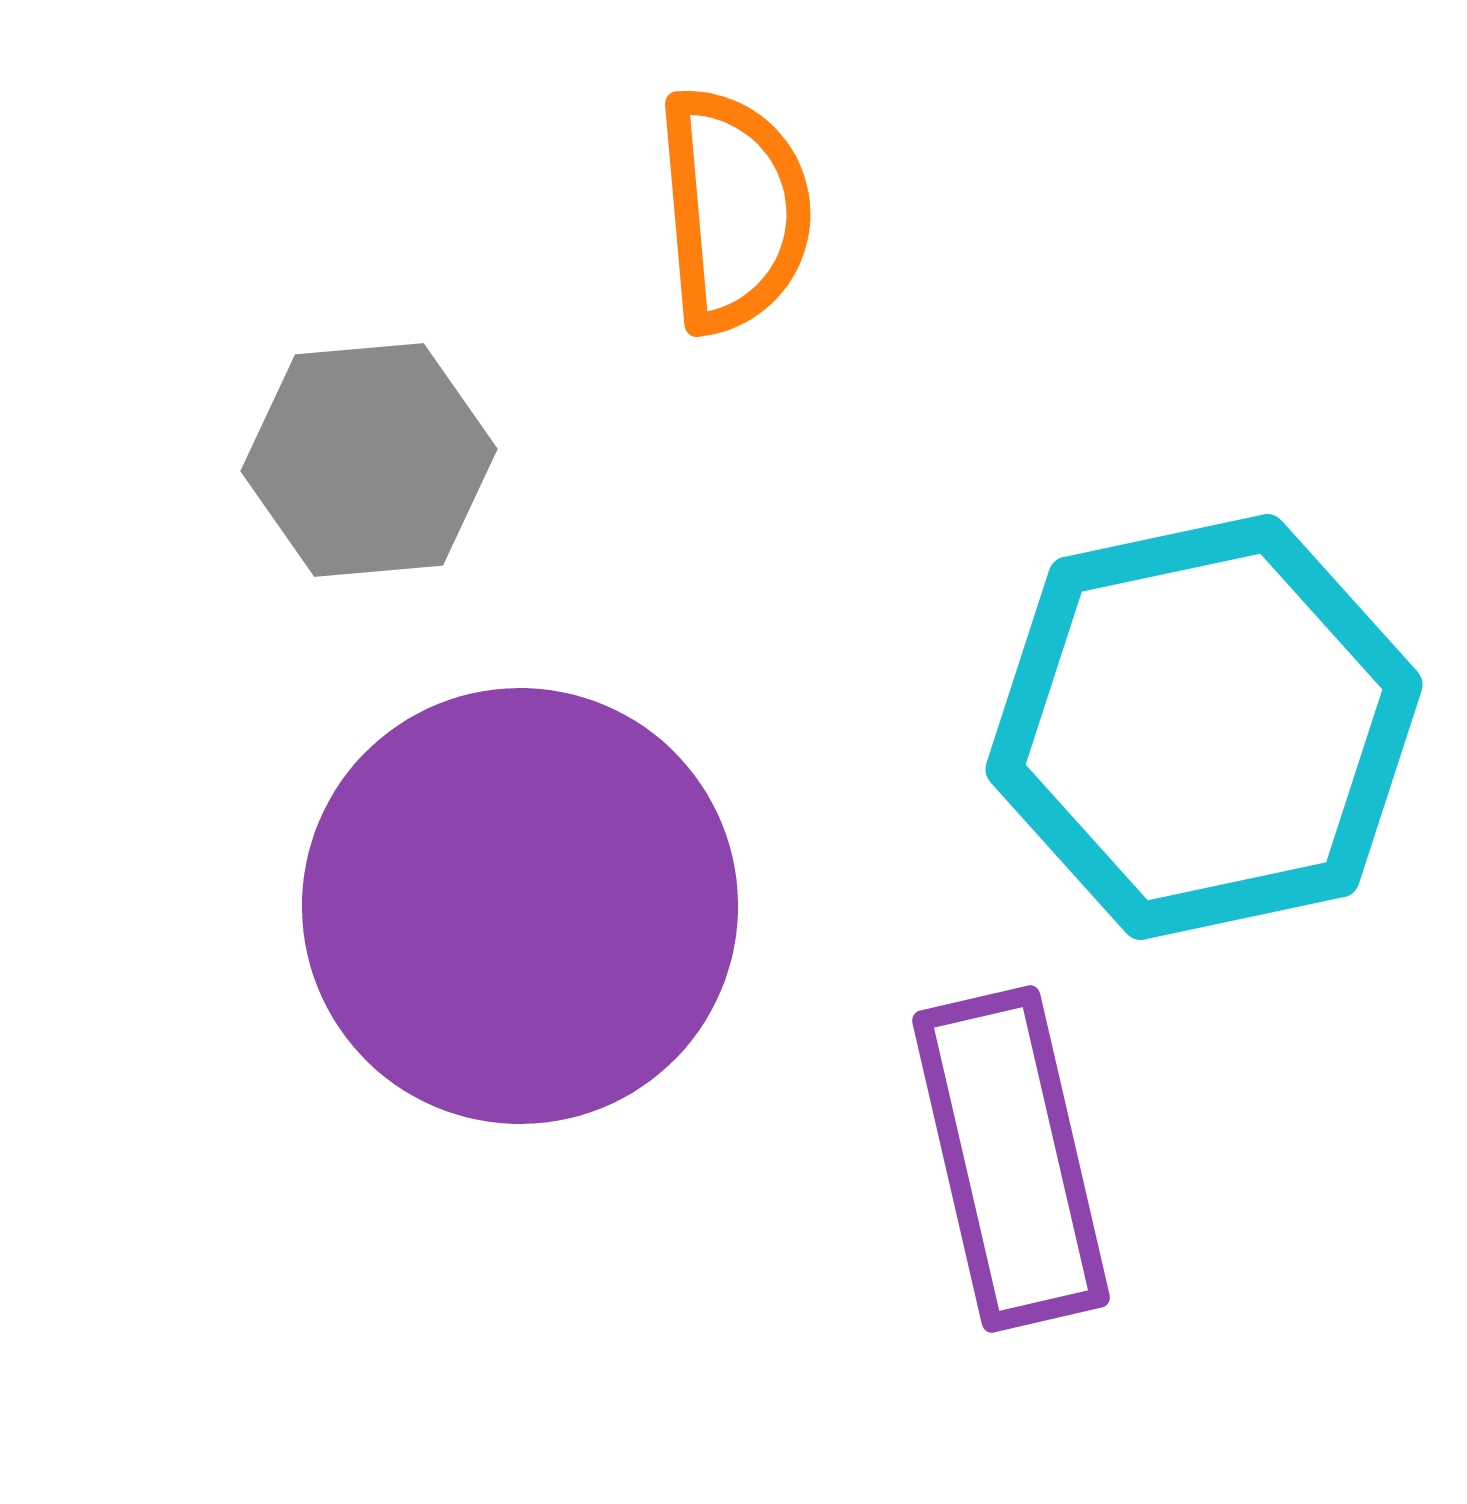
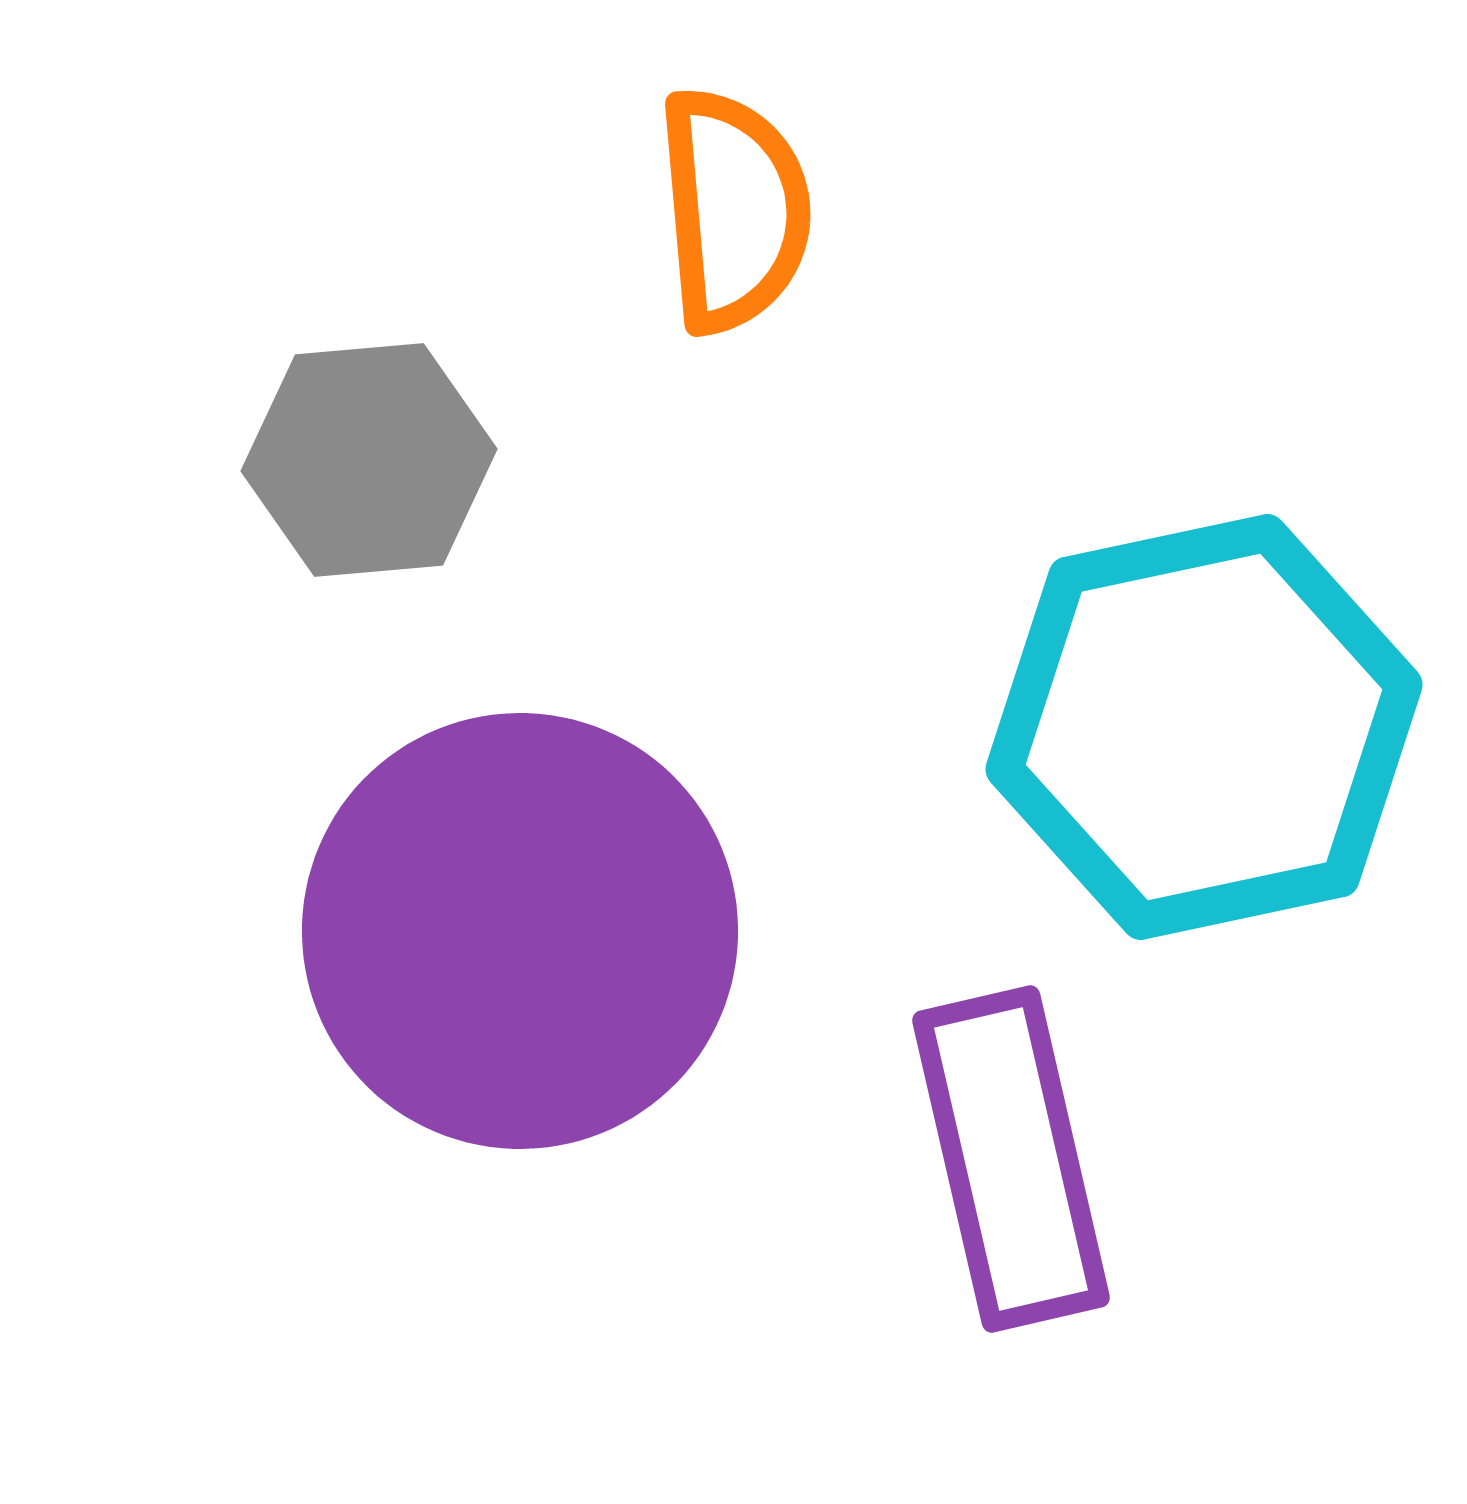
purple circle: moved 25 px down
